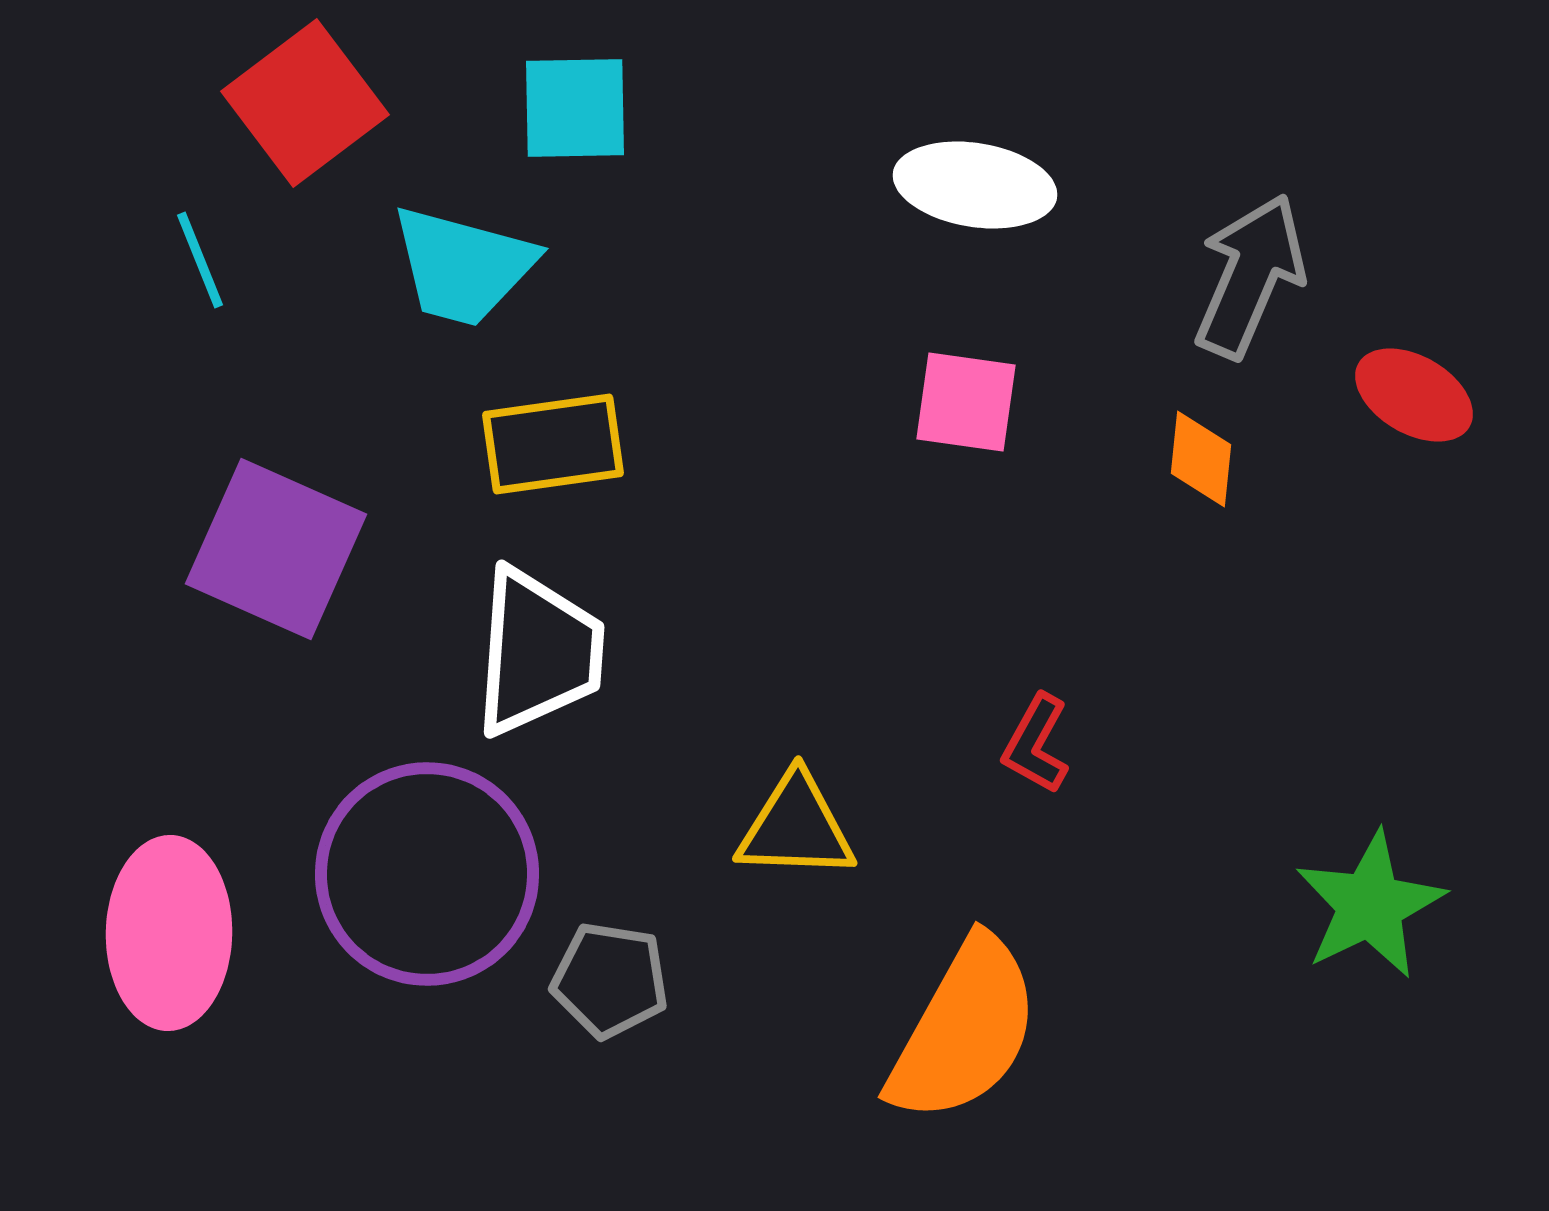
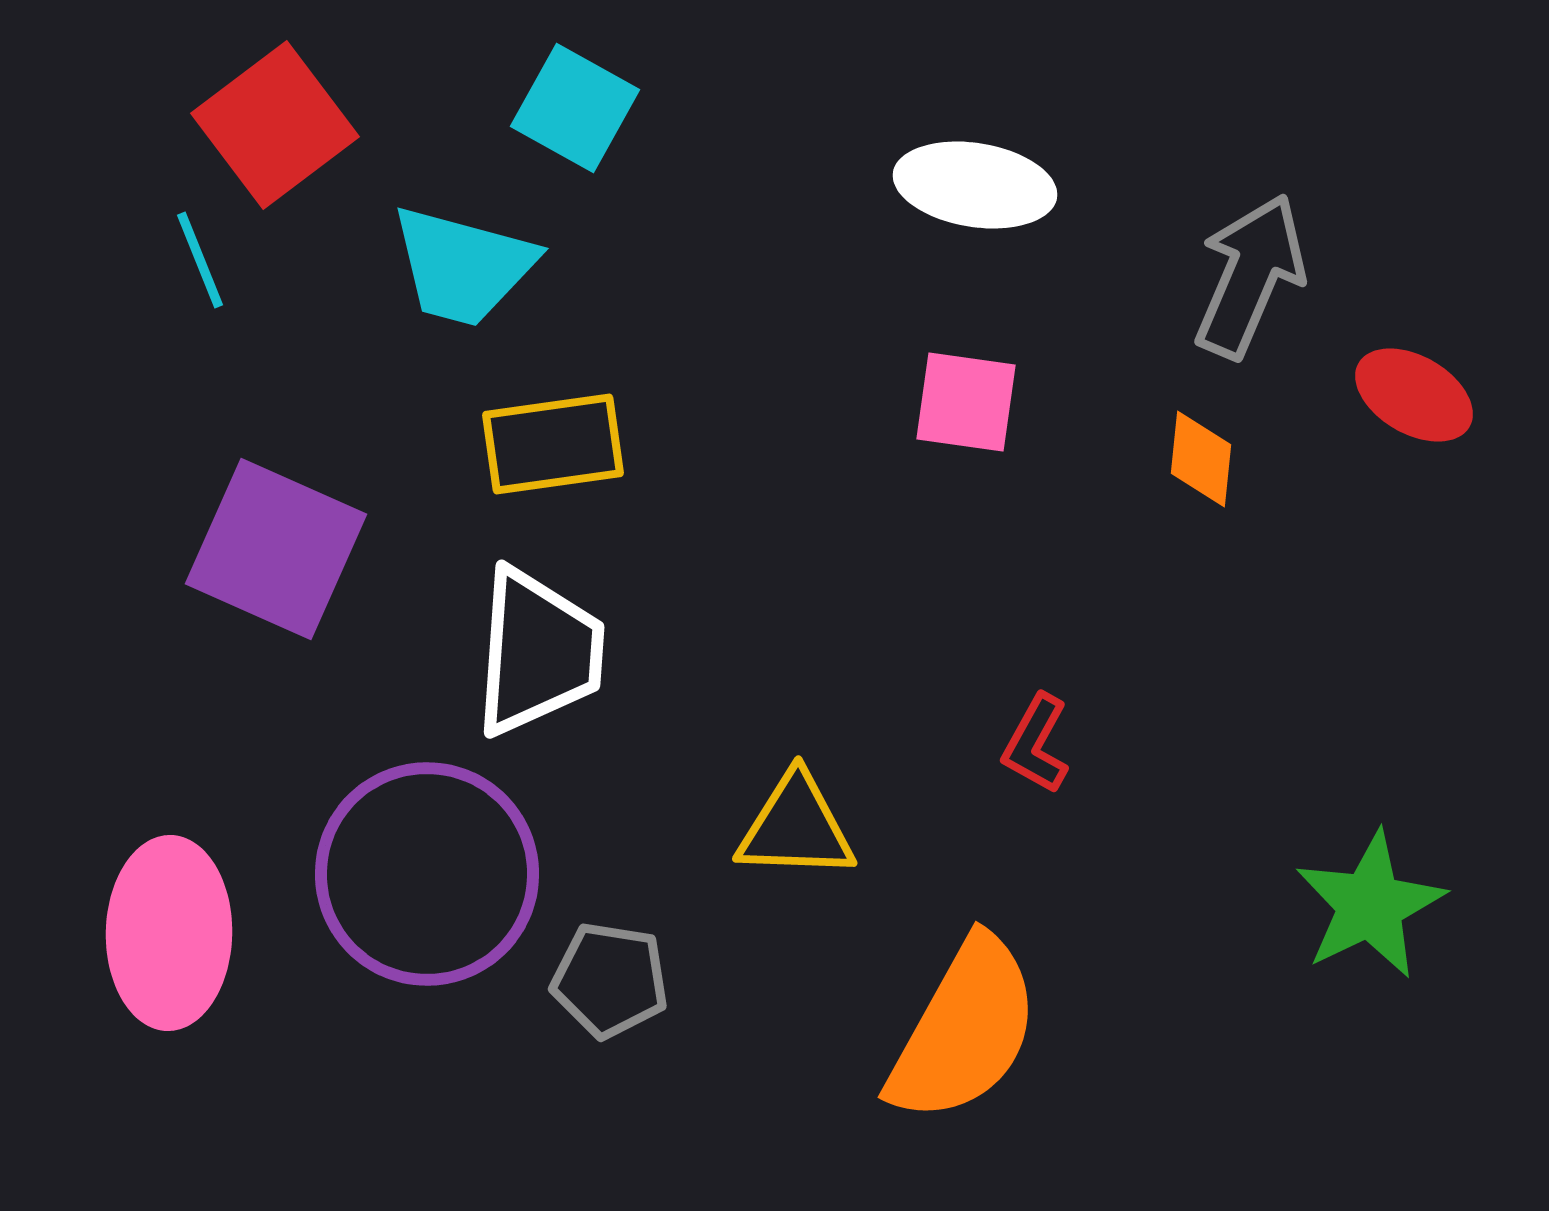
red square: moved 30 px left, 22 px down
cyan square: rotated 30 degrees clockwise
